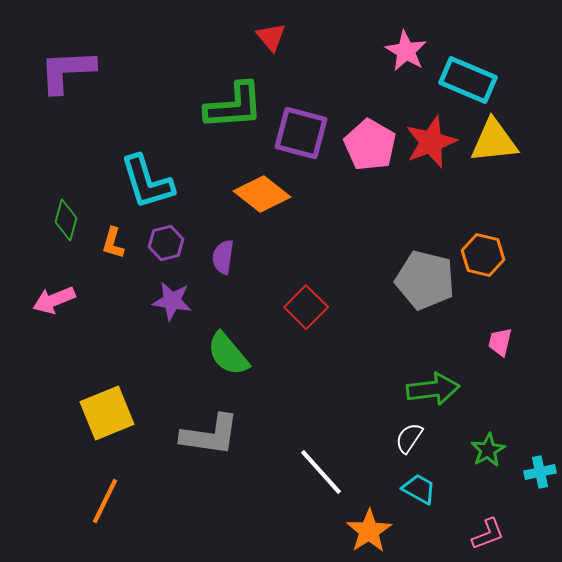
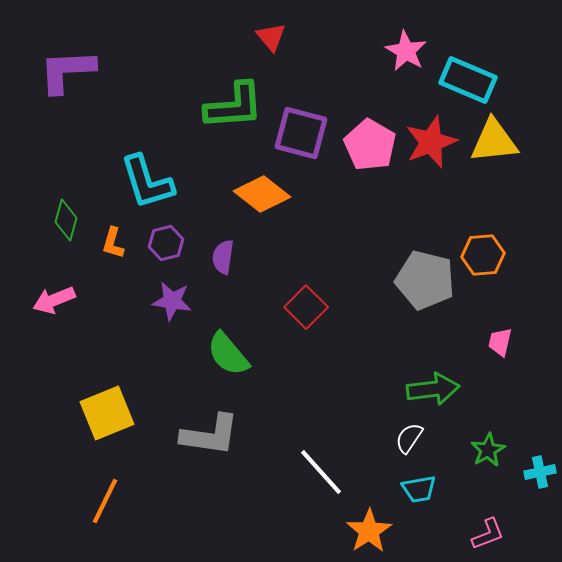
orange hexagon: rotated 18 degrees counterclockwise
cyan trapezoid: rotated 141 degrees clockwise
